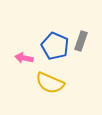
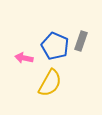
yellow semicircle: rotated 84 degrees counterclockwise
